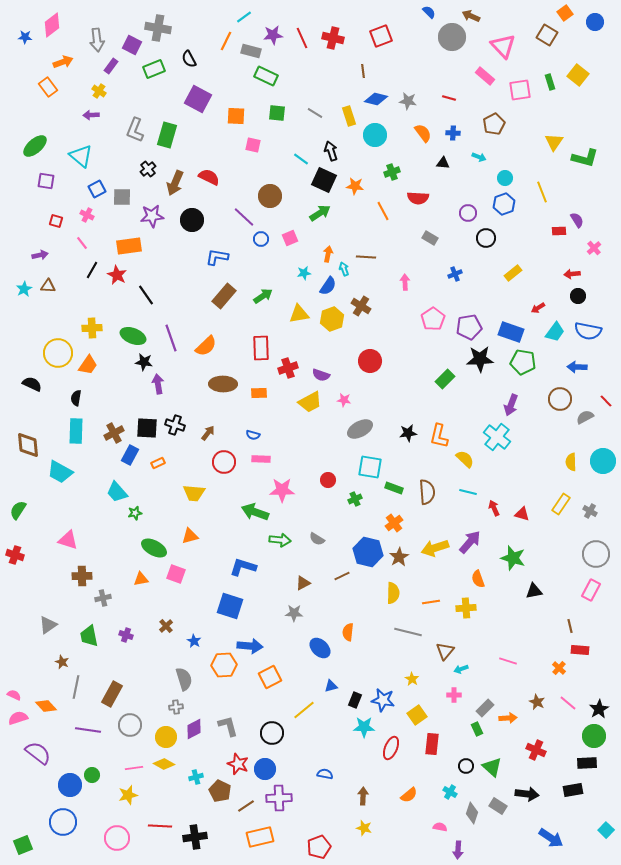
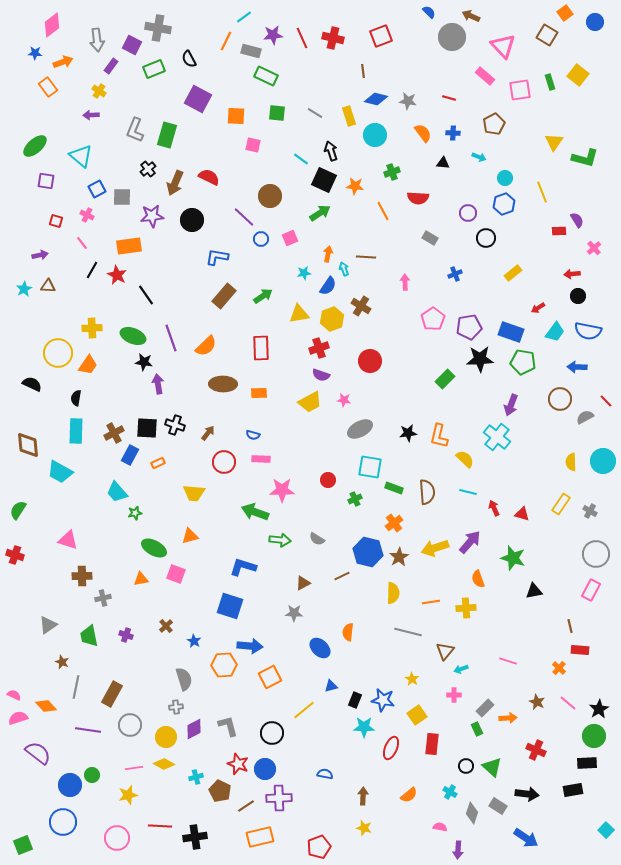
blue star at (25, 37): moved 10 px right, 16 px down
red cross at (288, 368): moved 31 px right, 20 px up
blue arrow at (551, 838): moved 25 px left
